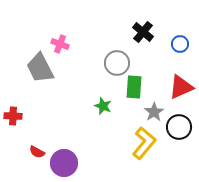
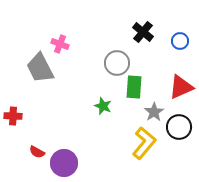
blue circle: moved 3 px up
